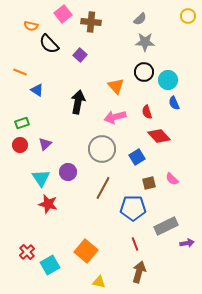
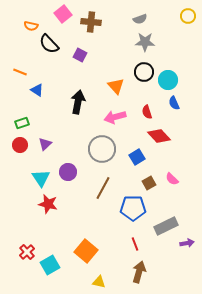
gray semicircle: rotated 24 degrees clockwise
purple square: rotated 16 degrees counterclockwise
brown square: rotated 16 degrees counterclockwise
